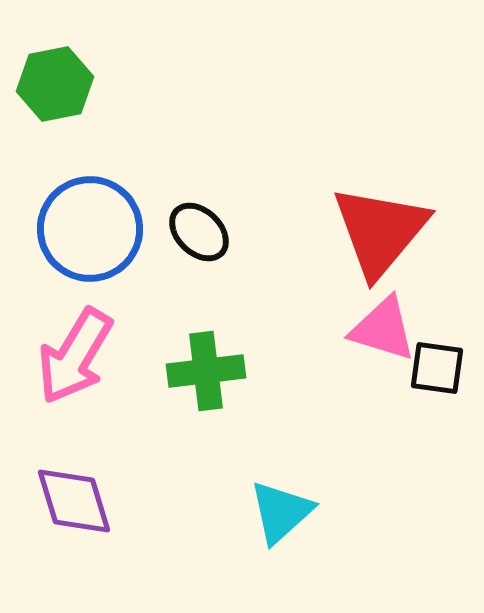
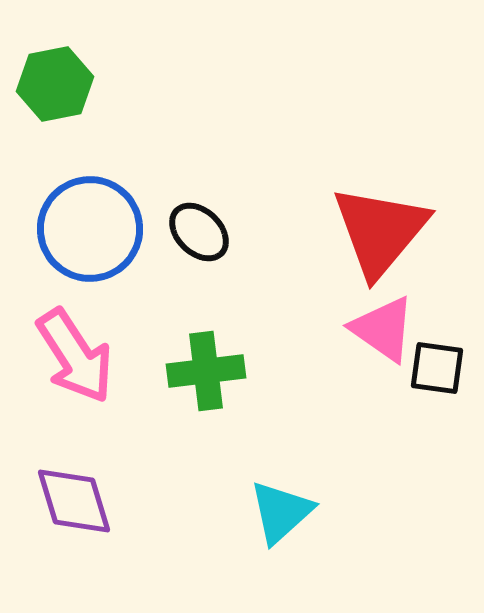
pink triangle: rotated 18 degrees clockwise
pink arrow: rotated 64 degrees counterclockwise
